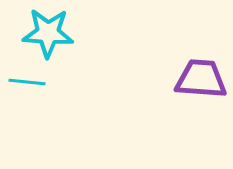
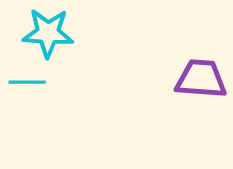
cyan line: rotated 6 degrees counterclockwise
